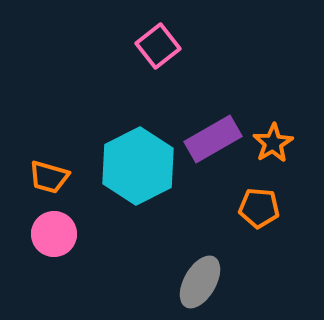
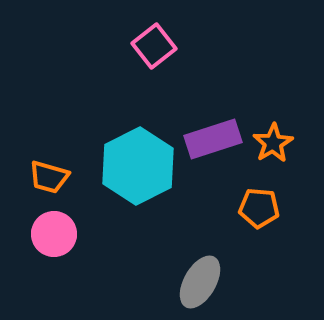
pink square: moved 4 px left
purple rectangle: rotated 12 degrees clockwise
